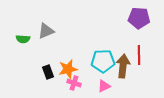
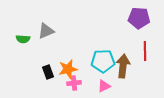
red line: moved 6 px right, 4 px up
pink cross: rotated 24 degrees counterclockwise
